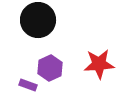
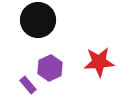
red star: moved 2 px up
purple rectangle: rotated 30 degrees clockwise
